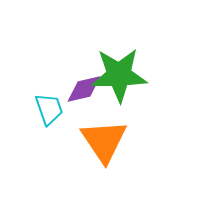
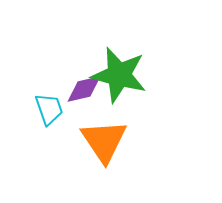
green star: rotated 16 degrees clockwise
